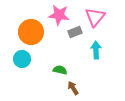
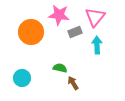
cyan arrow: moved 1 px right, 5 px up
cyan circle: moved 19 px down
green semicircle: moved 2 px up
brown arrow: moved 5 px up
